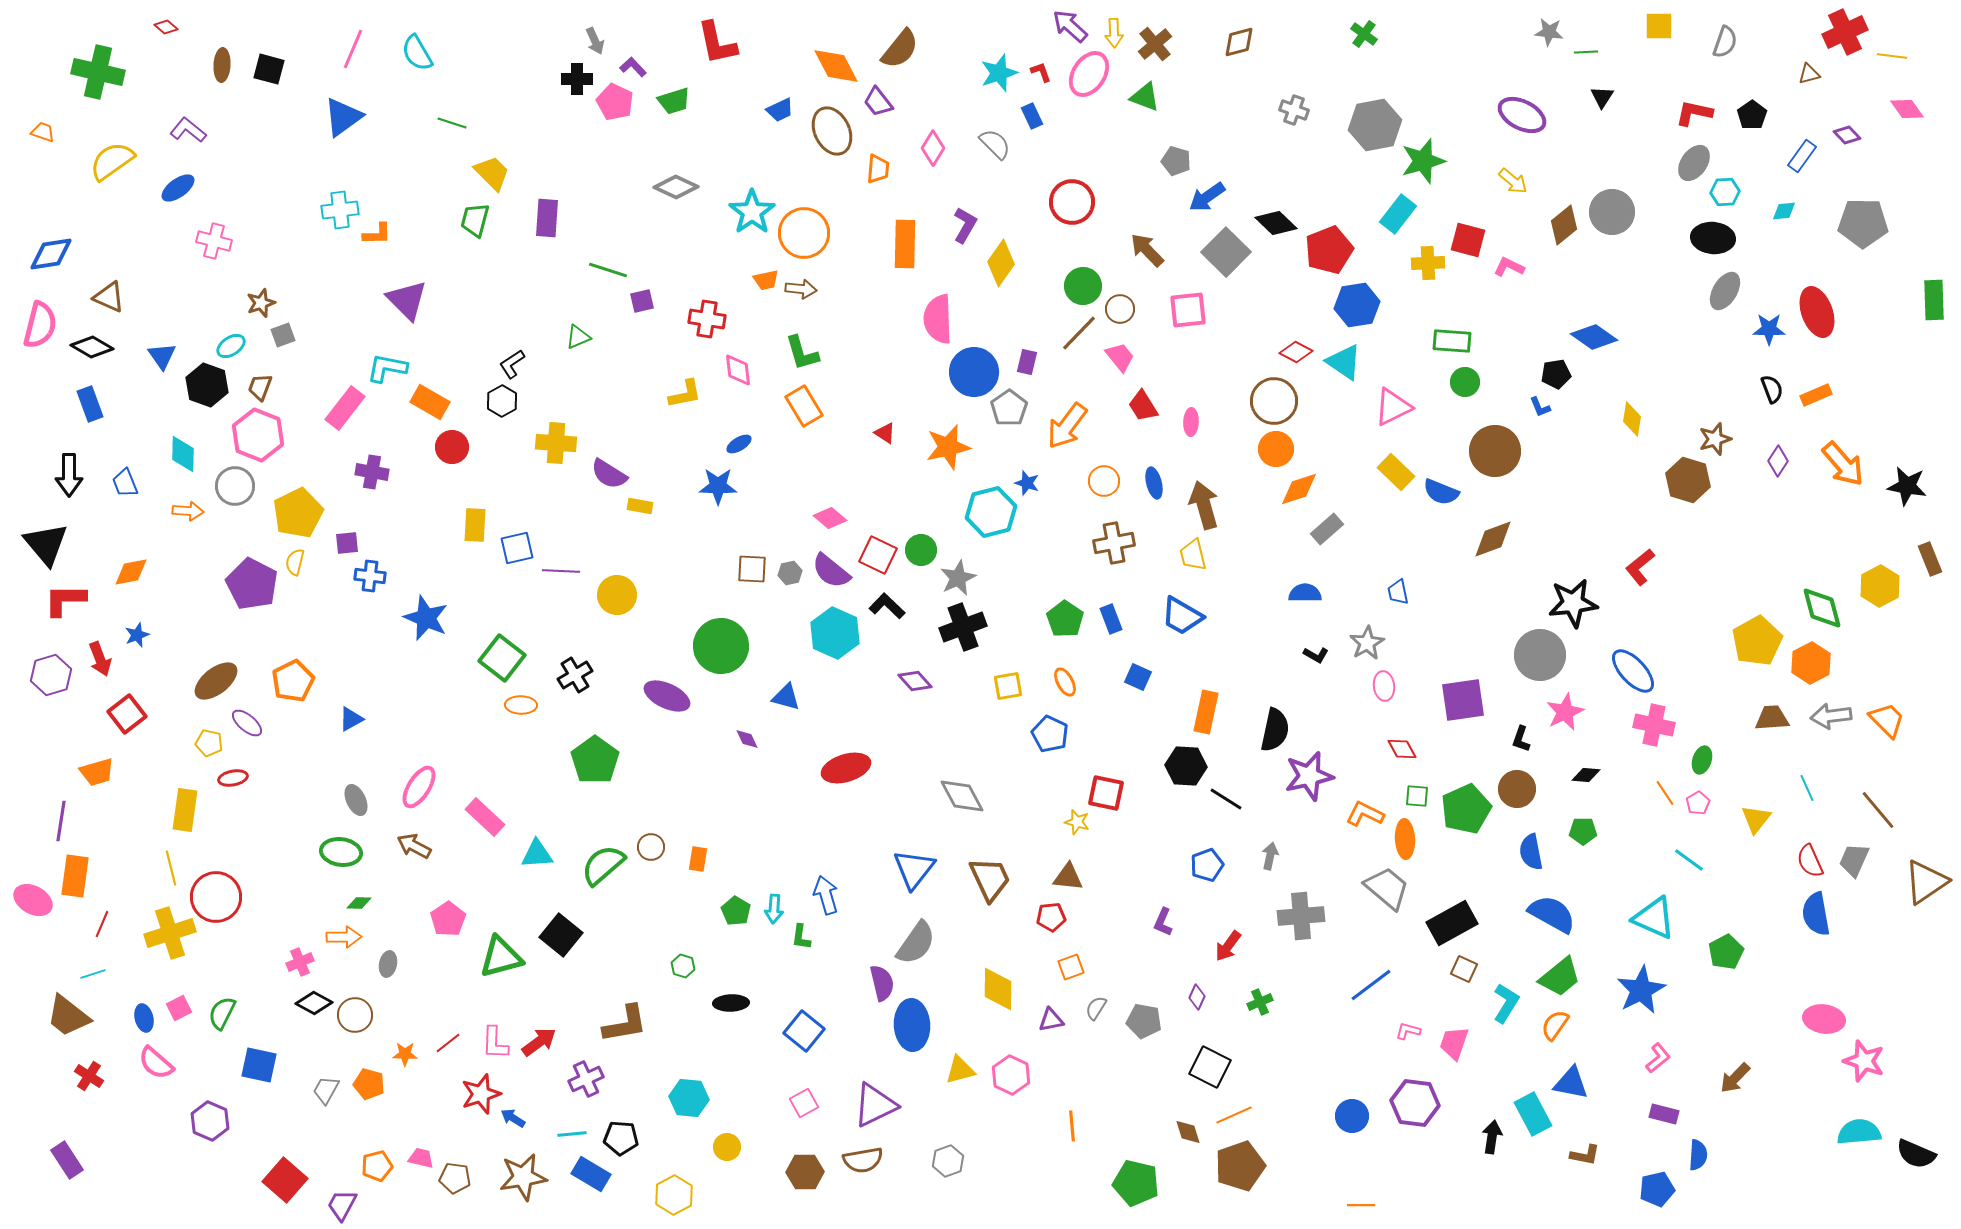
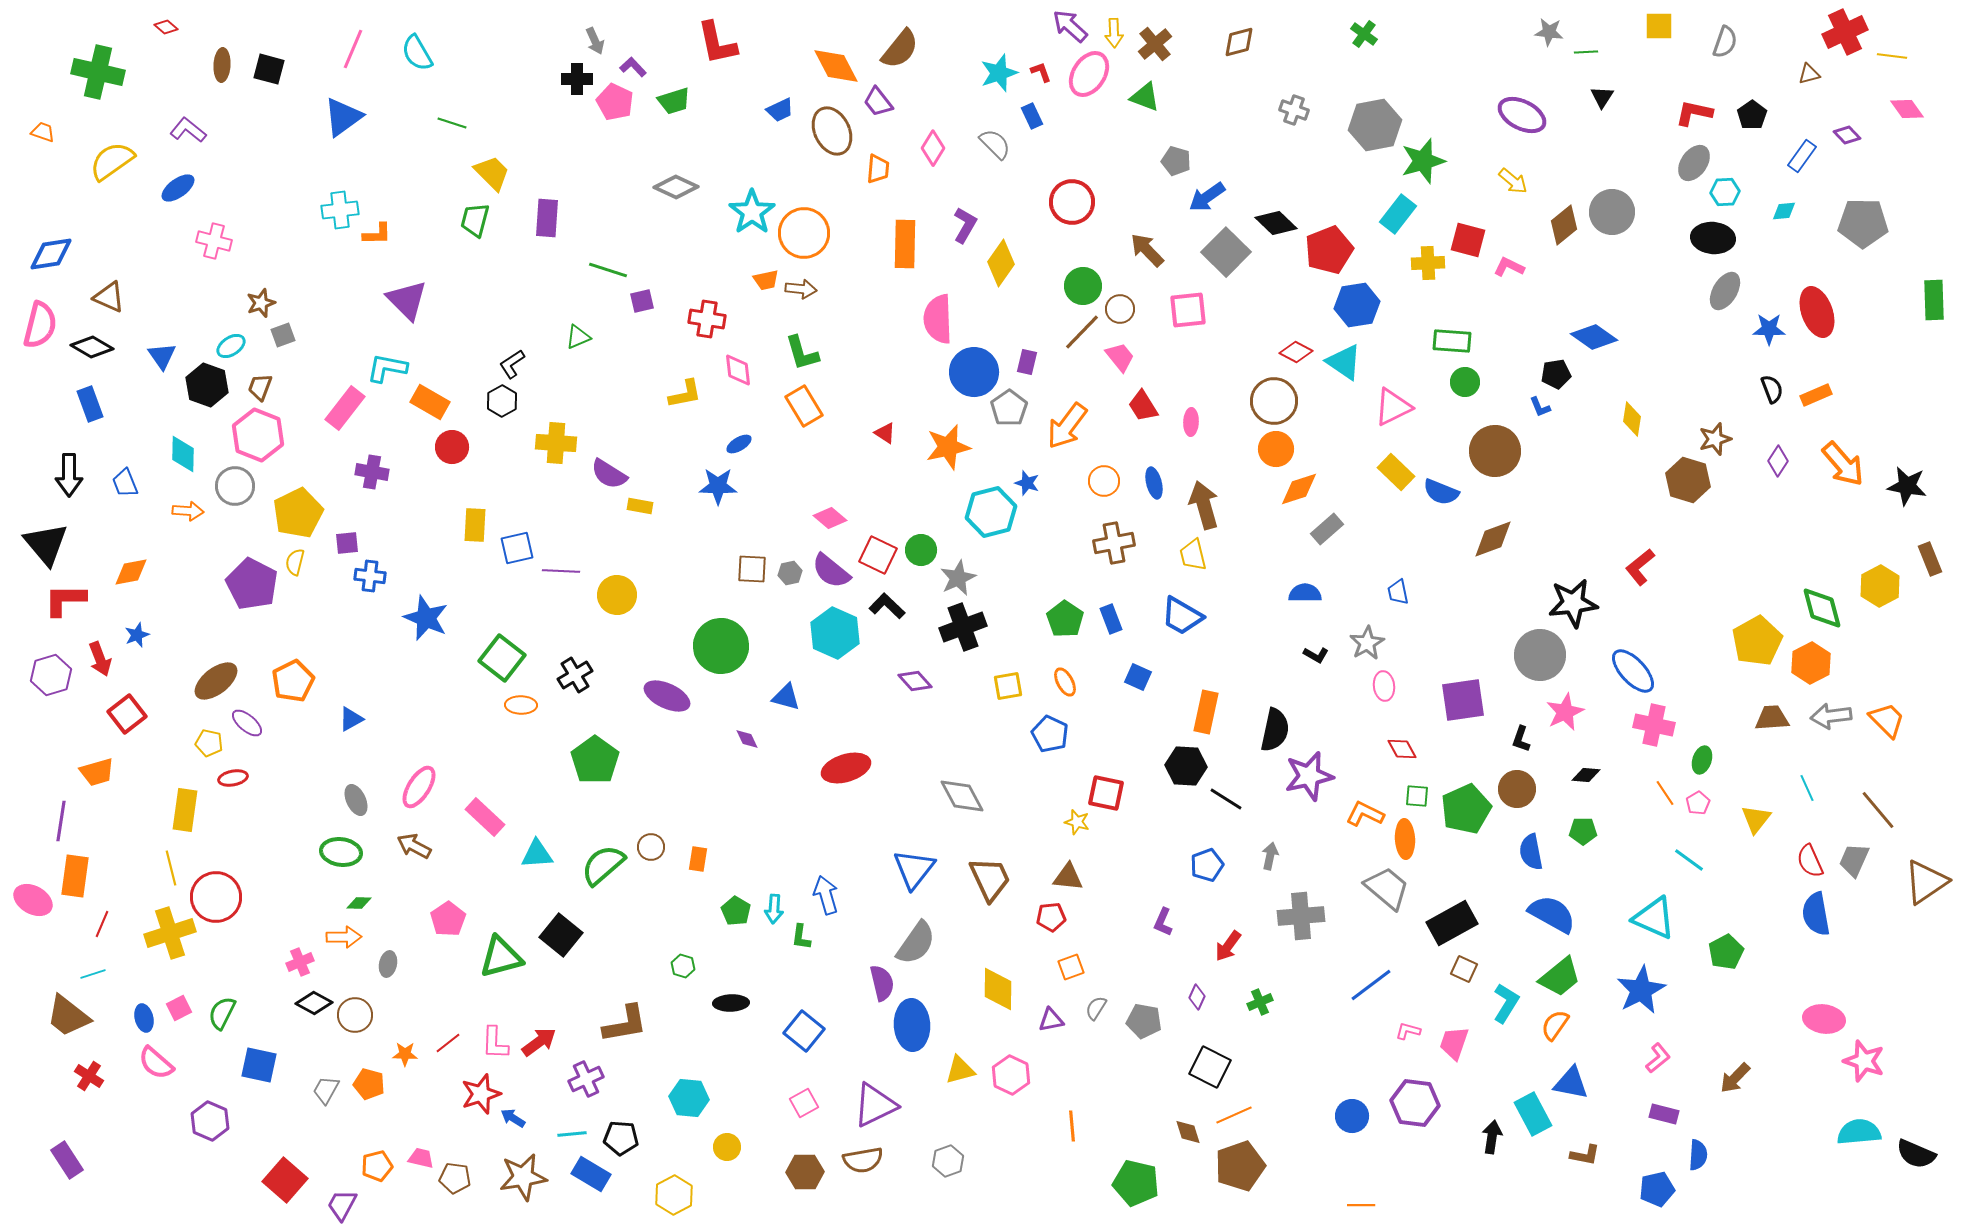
brown line at (1079, 333): moved 3 px right, 1 px up
